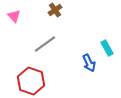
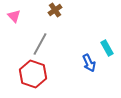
gray line: moved 5 px left; rotated 25 degrees counterclockwise
red hexagon: moved 2 px right, 7 px up
